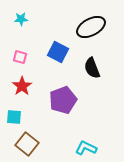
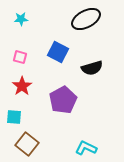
black ellipse: moved 5 px left, 8 px up
black semicircle: rotated 85 degrees counterclockwise
purple pentagon: rotated 8 degrees counterclockwise
